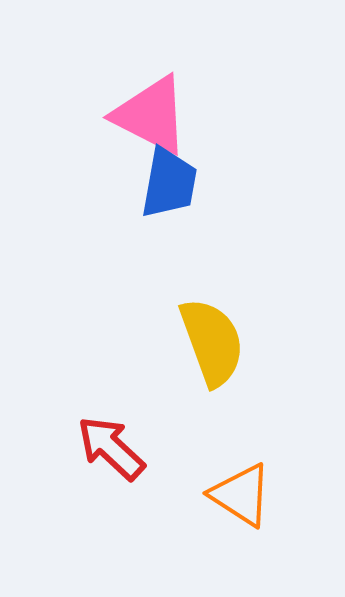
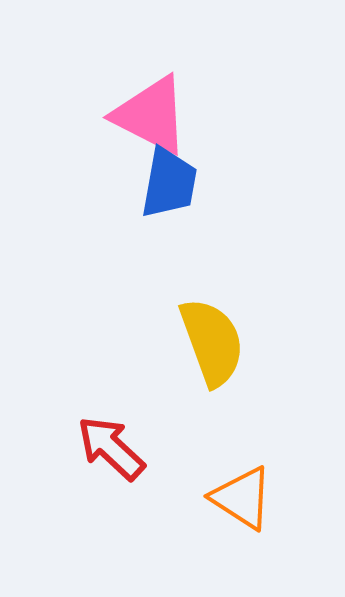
orange triangle: moved 1 px right, 3 px down
